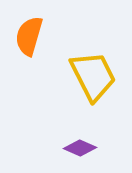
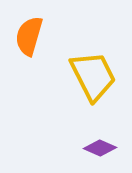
purple diamond: moved 20 px right
